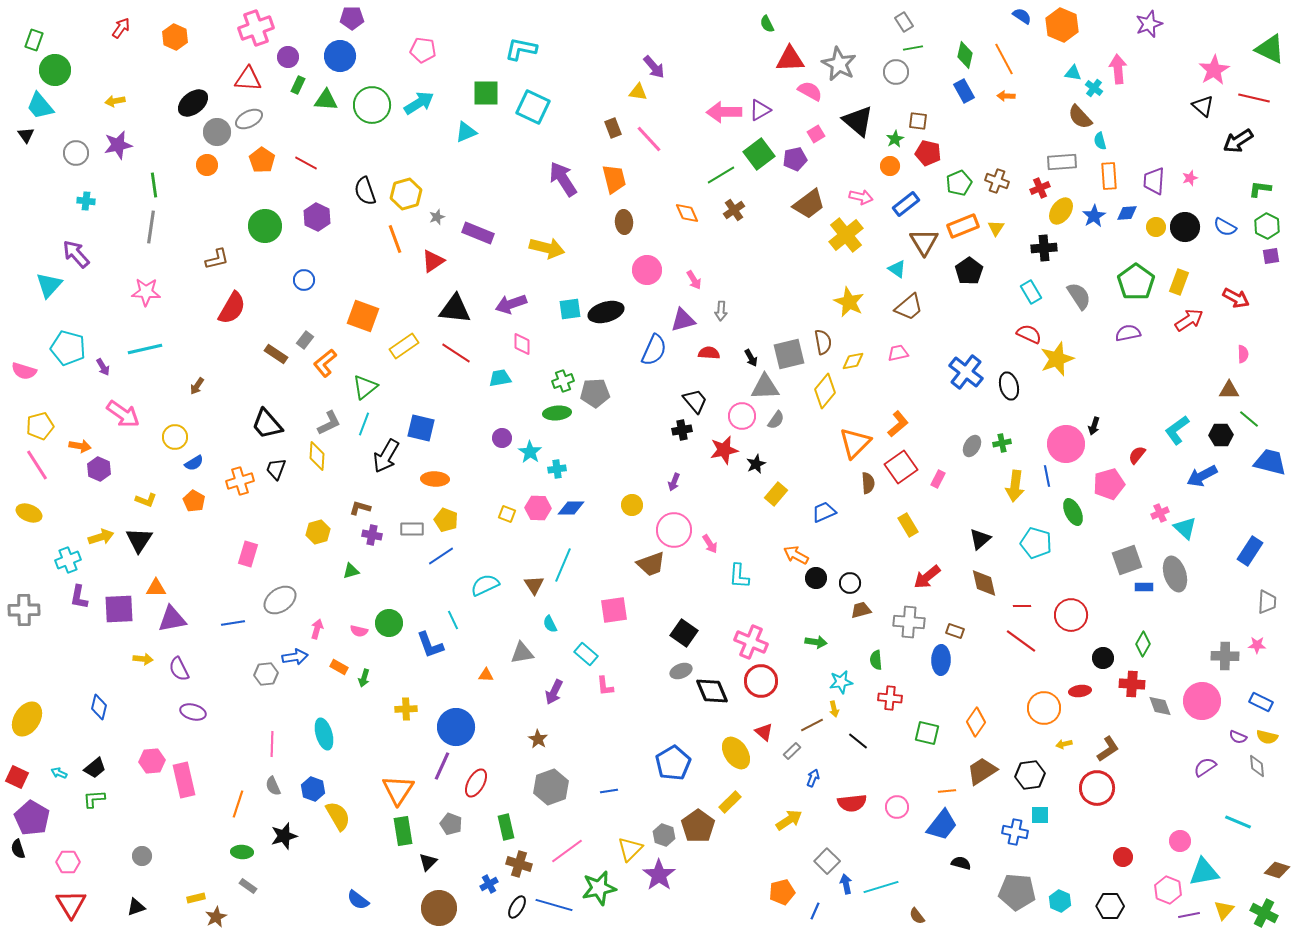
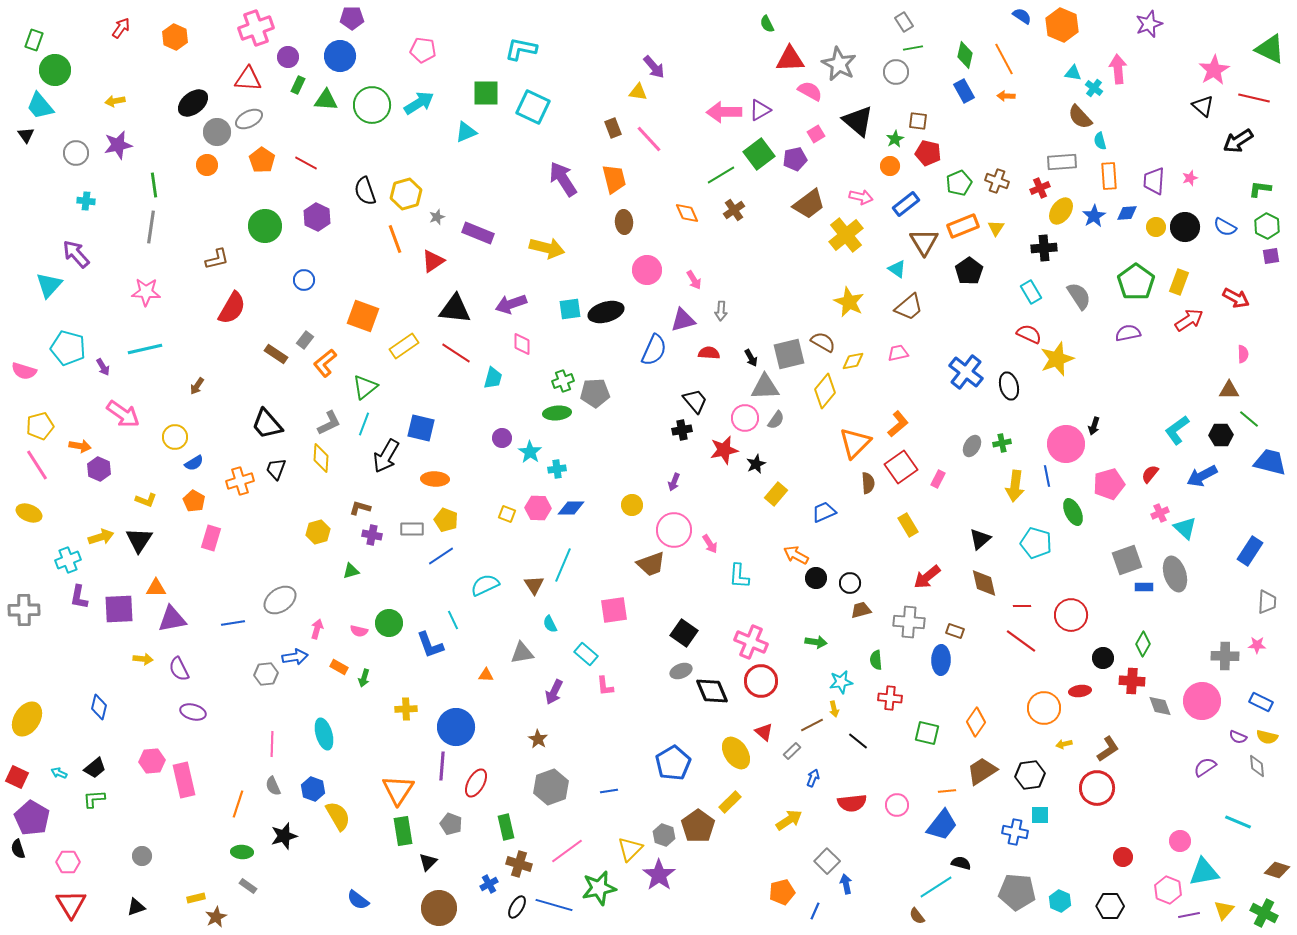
brown semicircle at (823, 342): rotated 50 degrees counterclockwise
cyan trapezoid at (500, 378): moved 7 px left; rotated 115 degrees clockwise
pink circle at (742, 416): moved 3 px right, 2 px down
red semicircle at (1137, 455): moved 13 px right, 19 px down
yellow diamond at (317, 456): moved 4 px right, 2 px down
pink rectangle at (248, 554): moved 37 px left, 16 px up
red cross at (1132, 684): moved 3 px up
purple line at (442, 766): rotated 20 degrees counterclockwise
pink circle at (897, 807): moved 2 px up
cyan line at (881, 887): moved 55 px right; rotated 16 degrees counterclockwise
